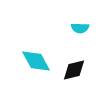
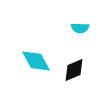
black diamond: rotated 10 degrees counterclockwise
